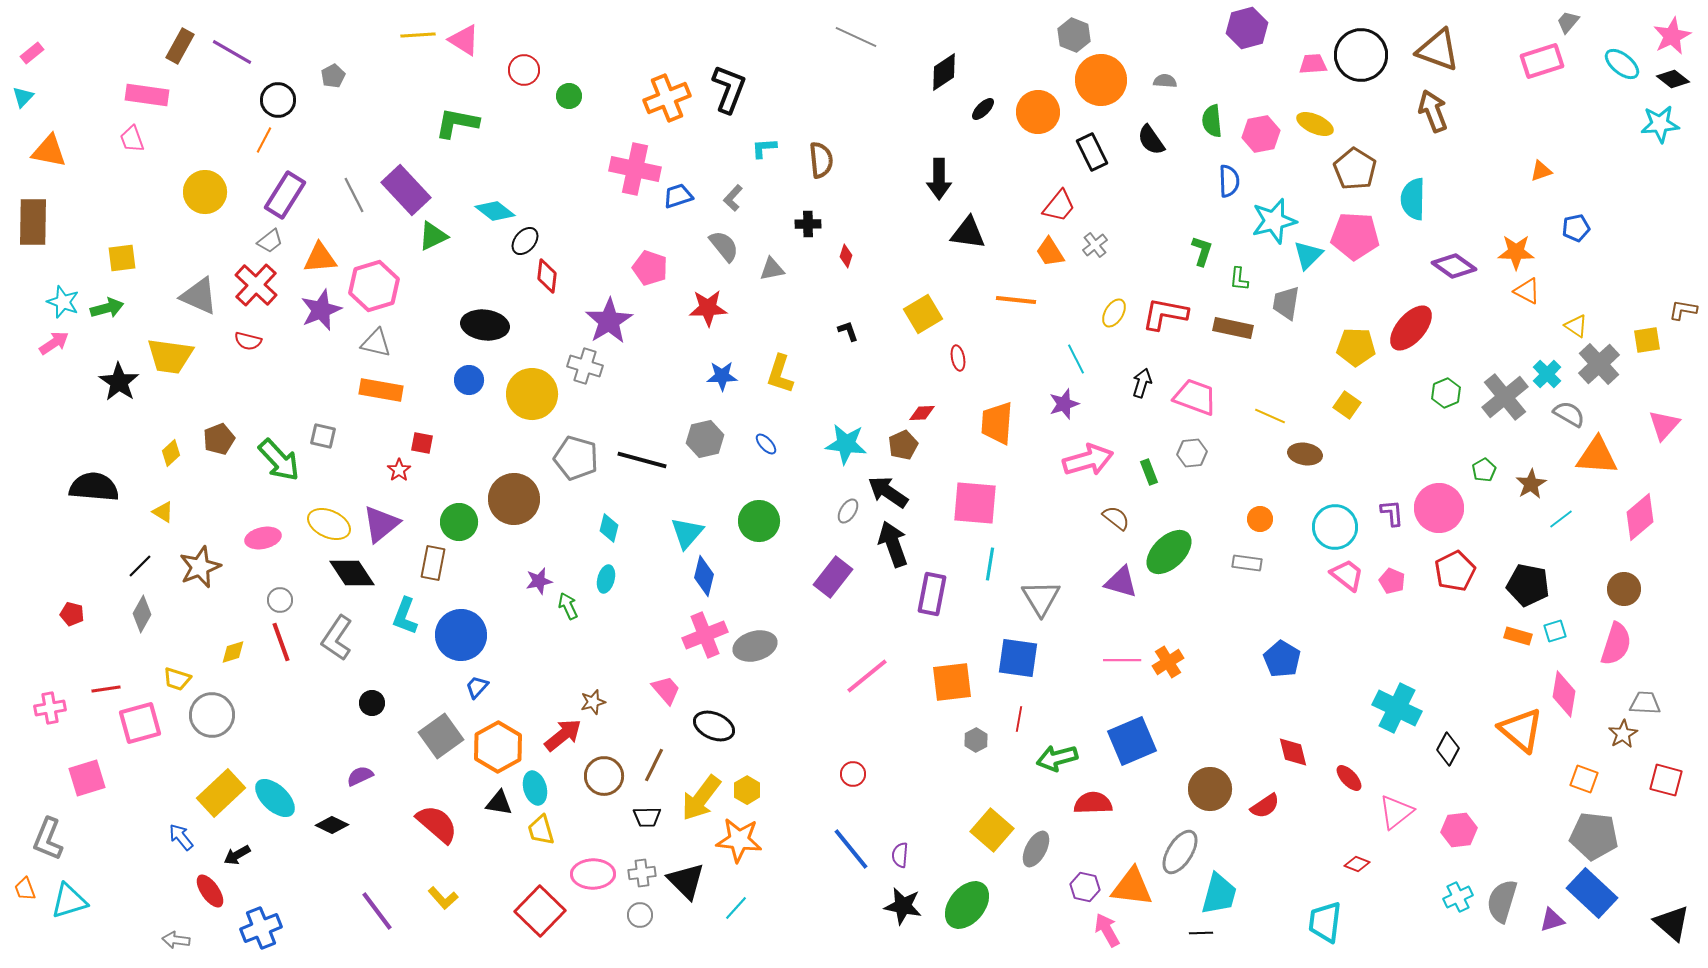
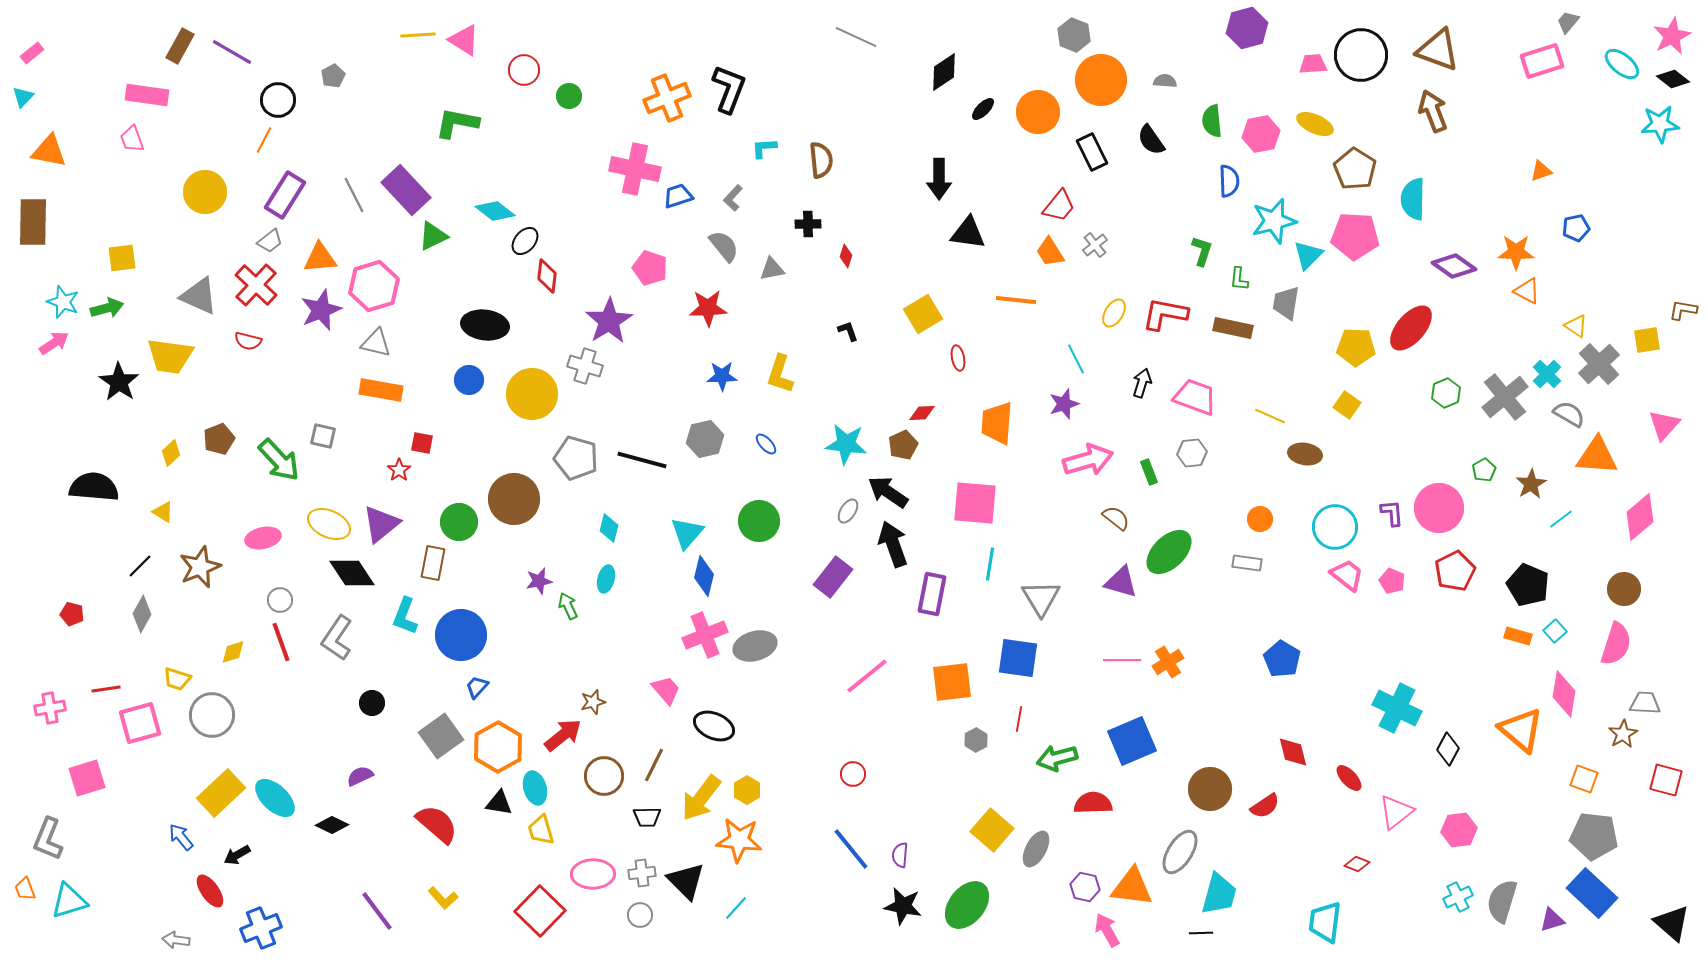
black pentagon at (1528, 585): rotated 12 degrees clockwise
cyan square at (1555, 631): rotated 25 degrees counterclockwise
